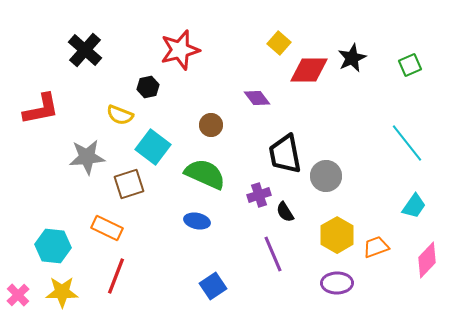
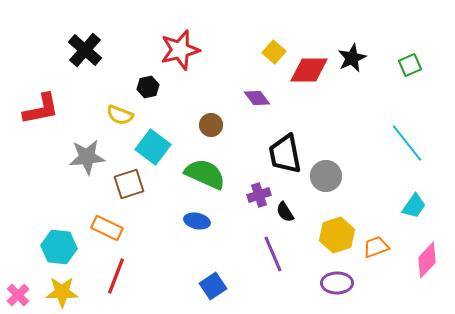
yellow square: moved 5 px left, 9 px down
yellow hexagon: rotated 12 degrees clockwise
cyan hexagon: moved 6 px right, 1 px down
